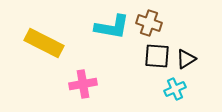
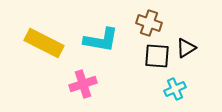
cyan L-shape: moved 11 px left, 13 px down
black triangle: moved 11 px up
pink cross: rotated 8 degrees counterclockwise
